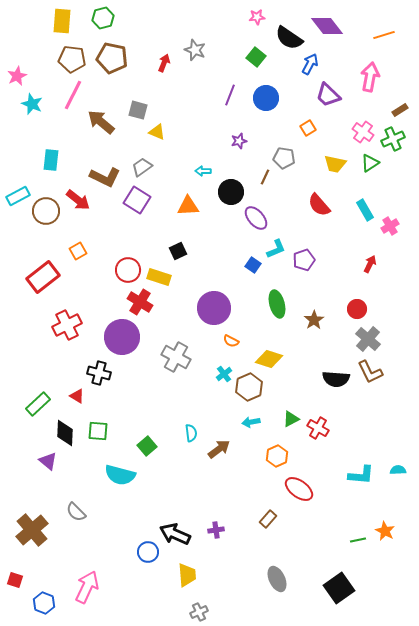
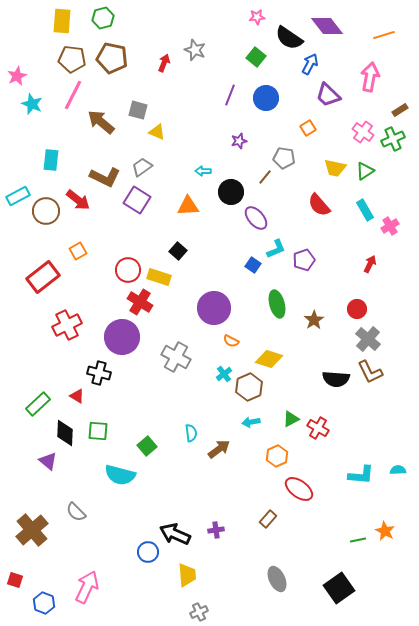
green triangle at (370, 163): moved 5 px left, 8 px down
yellow trapezoid at (335, 164): moved 4 px down
brown line at (265, 177): rotated 14 degrees clockwise
black square at (178, 251): rotated 24 degrees counterclockwise
